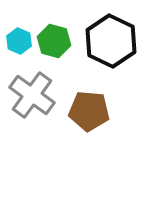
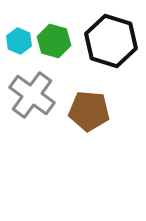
black hexagon: rotated 9 degrees counterclockwise
